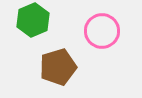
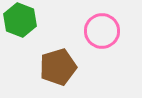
green hexagon: moved 13 px left; rotated 16 degrees counterclockwise
